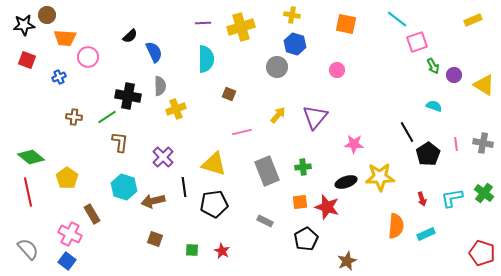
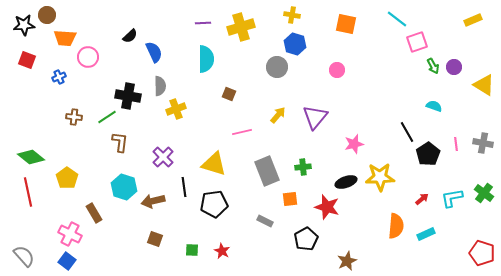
purple circle at (454, 75): moved 8 px up
pink star at (354, 144): rotated 18 degrees counterclockwise
red arrow at (422, 199): rotated 112 degrees counterclockwise
orange square at (300, 202): moved 10 px left, 3 px up
brown rectangle at (92, 214): moved 2 px right, 1 px up
gray semicircle at (28, 249): moved 4 px left, 7 px down
